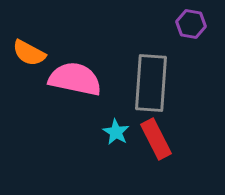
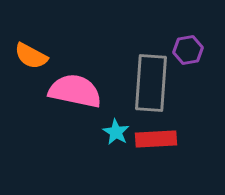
purple hexagon: moved 3 px left, 26 px down; rotated 20 degrees counterclockwise
orange semicircle: moved 2 px right, 3 px down
pink semicircle: moved 12 px down
red rectangle: rotated 66 degrees counterclockwise
